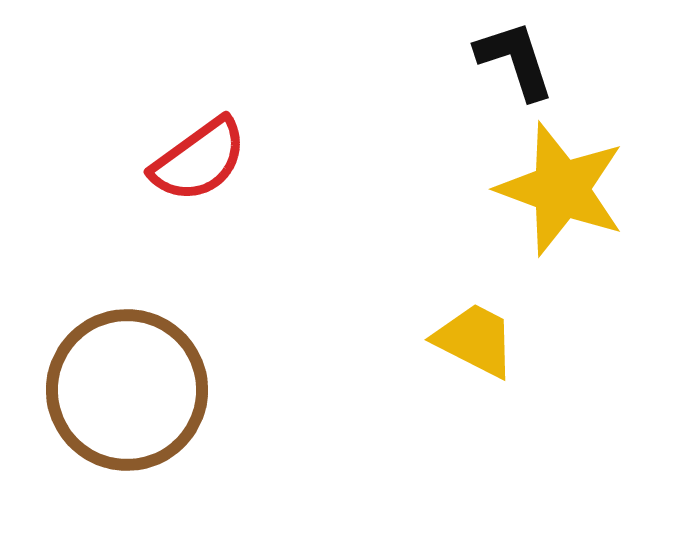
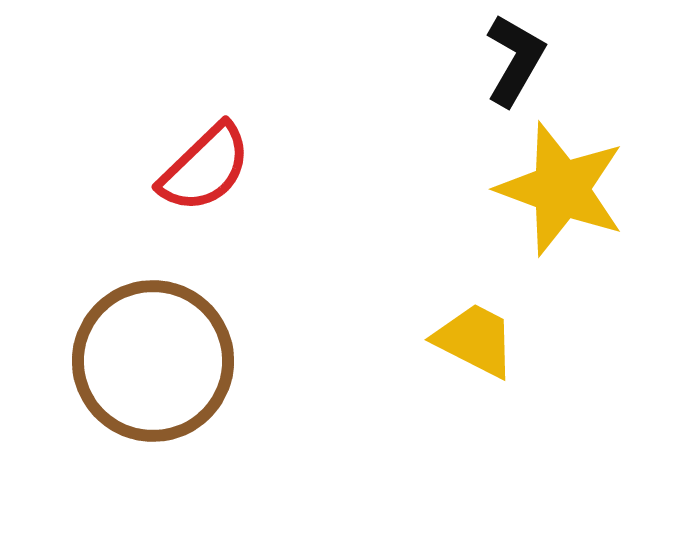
black L-shape: rotated 48 degrees clockwise
red semicircle: moved 6 px right, 8 px down; rotated 8 degrees counterclockwise
brown circle: moved 26 px right, 29 px up
